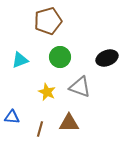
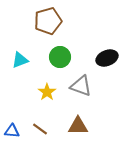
gray triangle: moved 1 px right, 1 px up
yellow star: rotated 12 degrees clockwise
blue triangle: moved 14 px down
brown triangle: moved 9 px right, 3 px down
brown line: rotated 70 degrees counterclockwise
